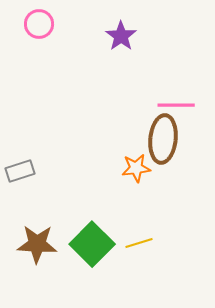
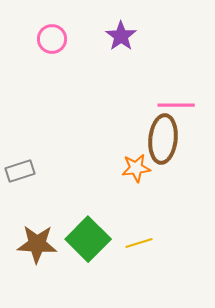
pink circle: moved 13 px right, 15 px down
green square: moved 4 px left, 5 px up
